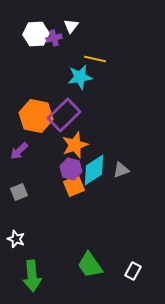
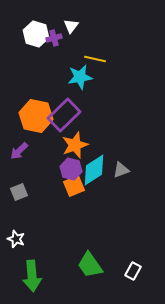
white hexagon: rotated 20 degrees clockwise
